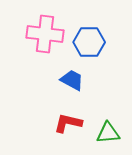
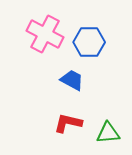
pink cross: rotated 21 degrees clockwise
